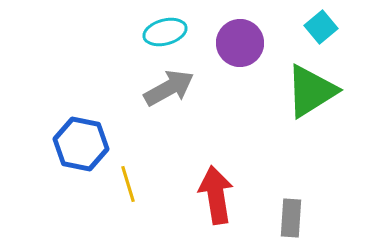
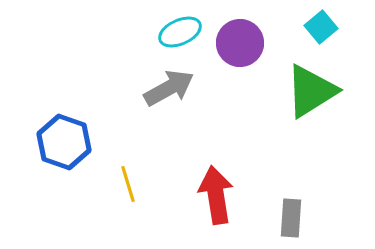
cyan ellipse: moved 15 px right; rotated 9 degrees counterclockwise
blue hexagon: moved 17 px left, 2 px up; rotated 8 degrees clockwise
